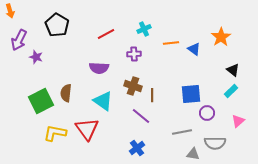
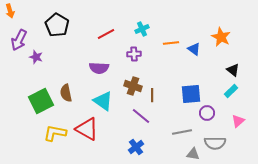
cyan cross: moved 2 px left
orange star: rotated 12 degrees counterclockwise
brown semicircle: rotated 18 degrees counterclockwise
red triangle: rotated 25 degrees counterclockwise
blue cross: moved 1 px left, 1 px up
